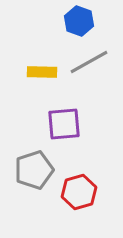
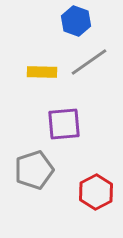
blue hexagon: moved 3 px left
gray line: rotated 6 degrees counterclockwise
red hexagon: moved 17 px right; rotated 12 degrees counterclockwise
